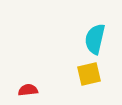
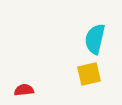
red semicircle: moved 4 px left
